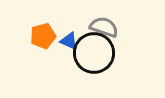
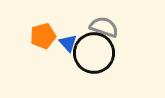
blue triangle: moved 1 px left, 2 px down; rotated 24 degrees clockwise
